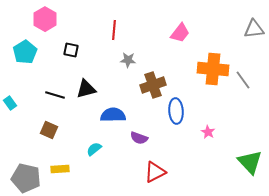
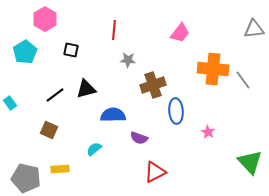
black line: rotated 54 degrees counterclockwise
